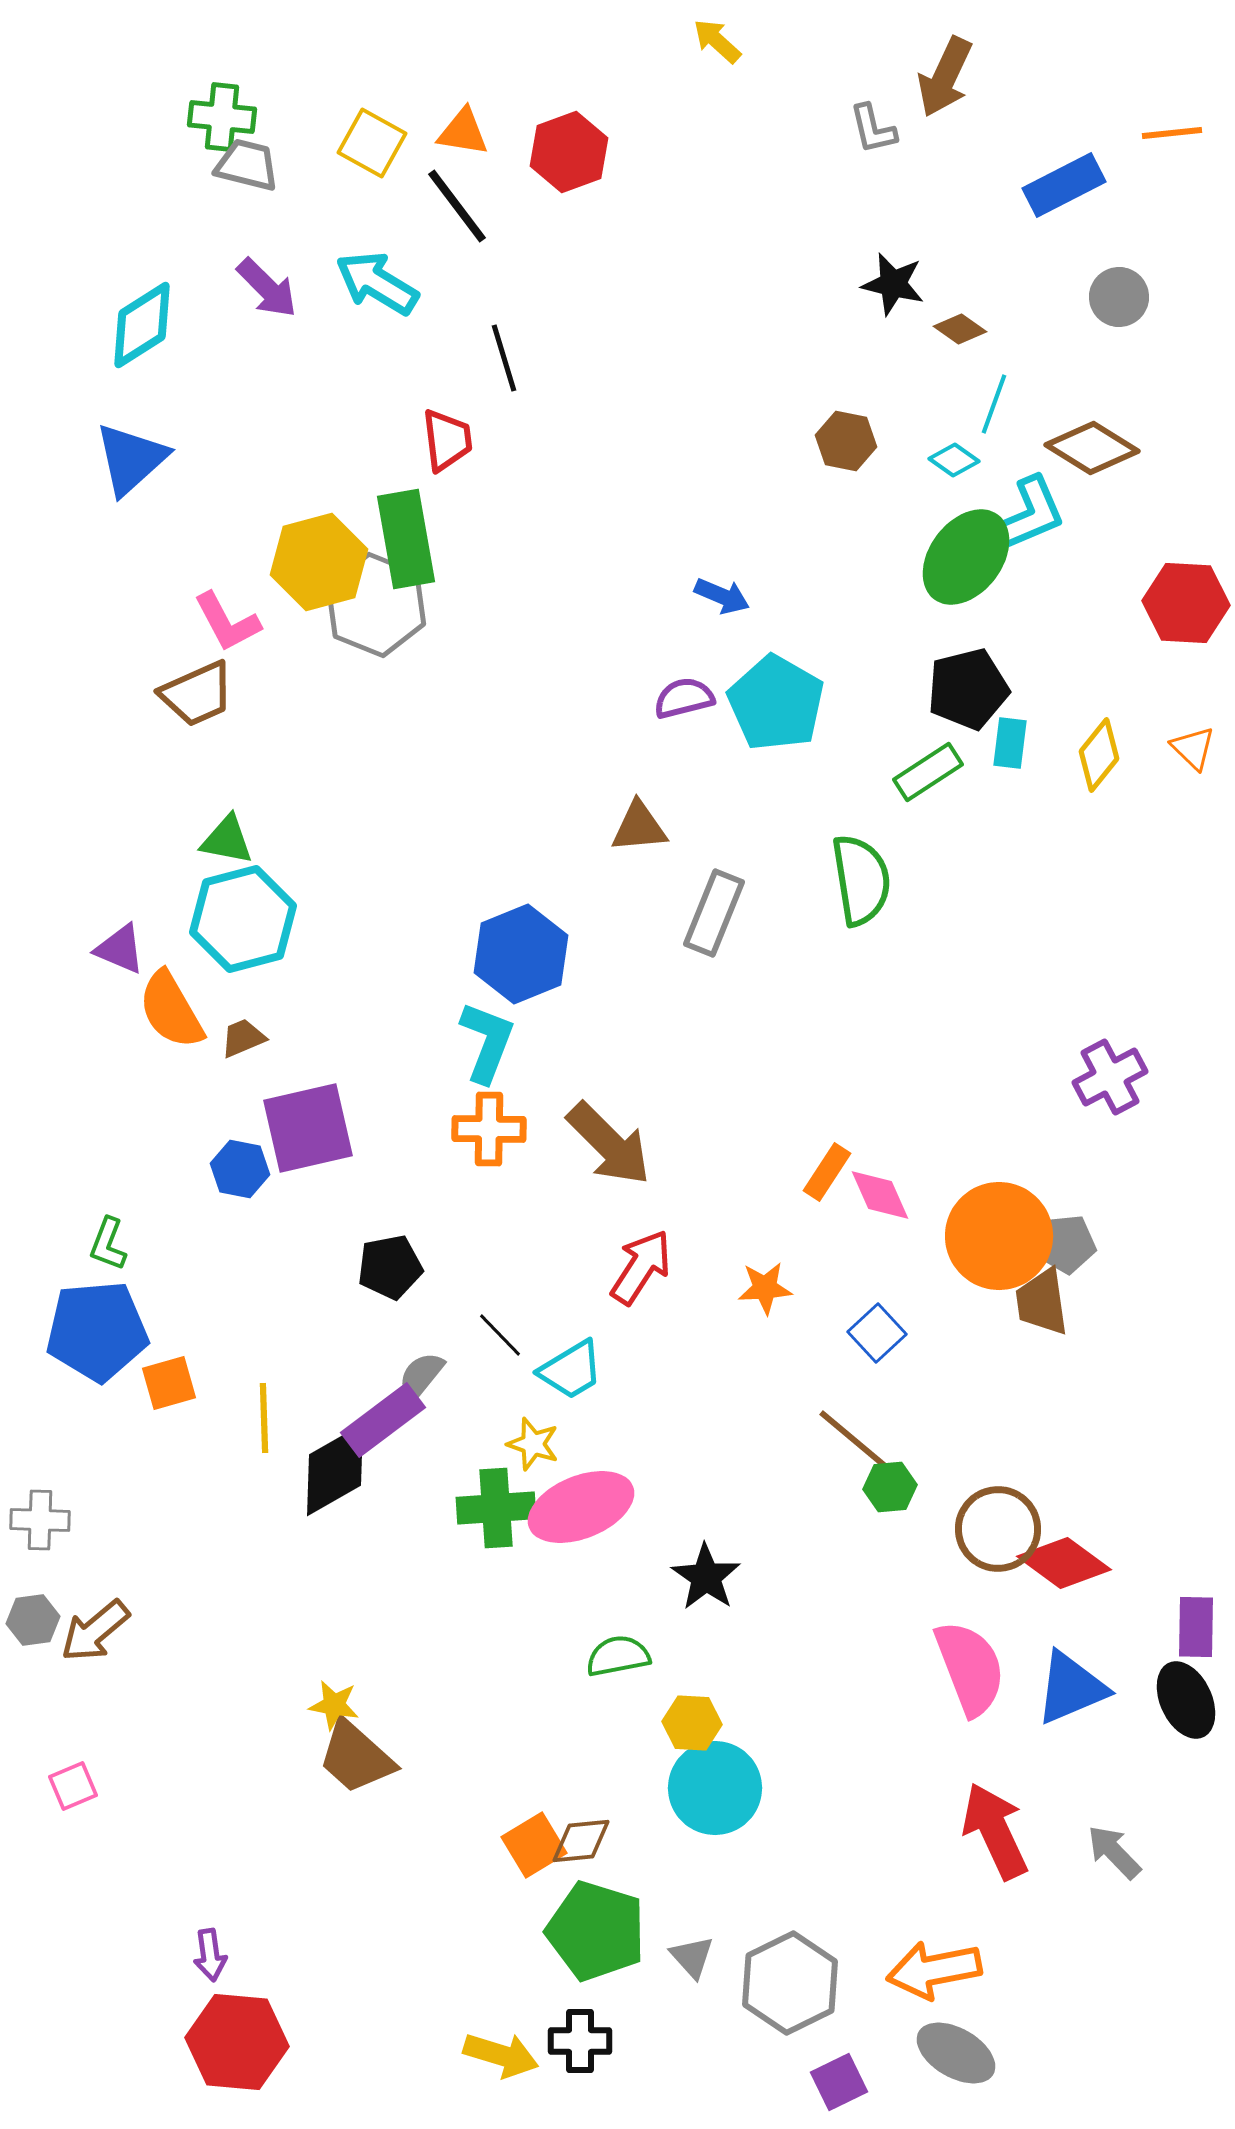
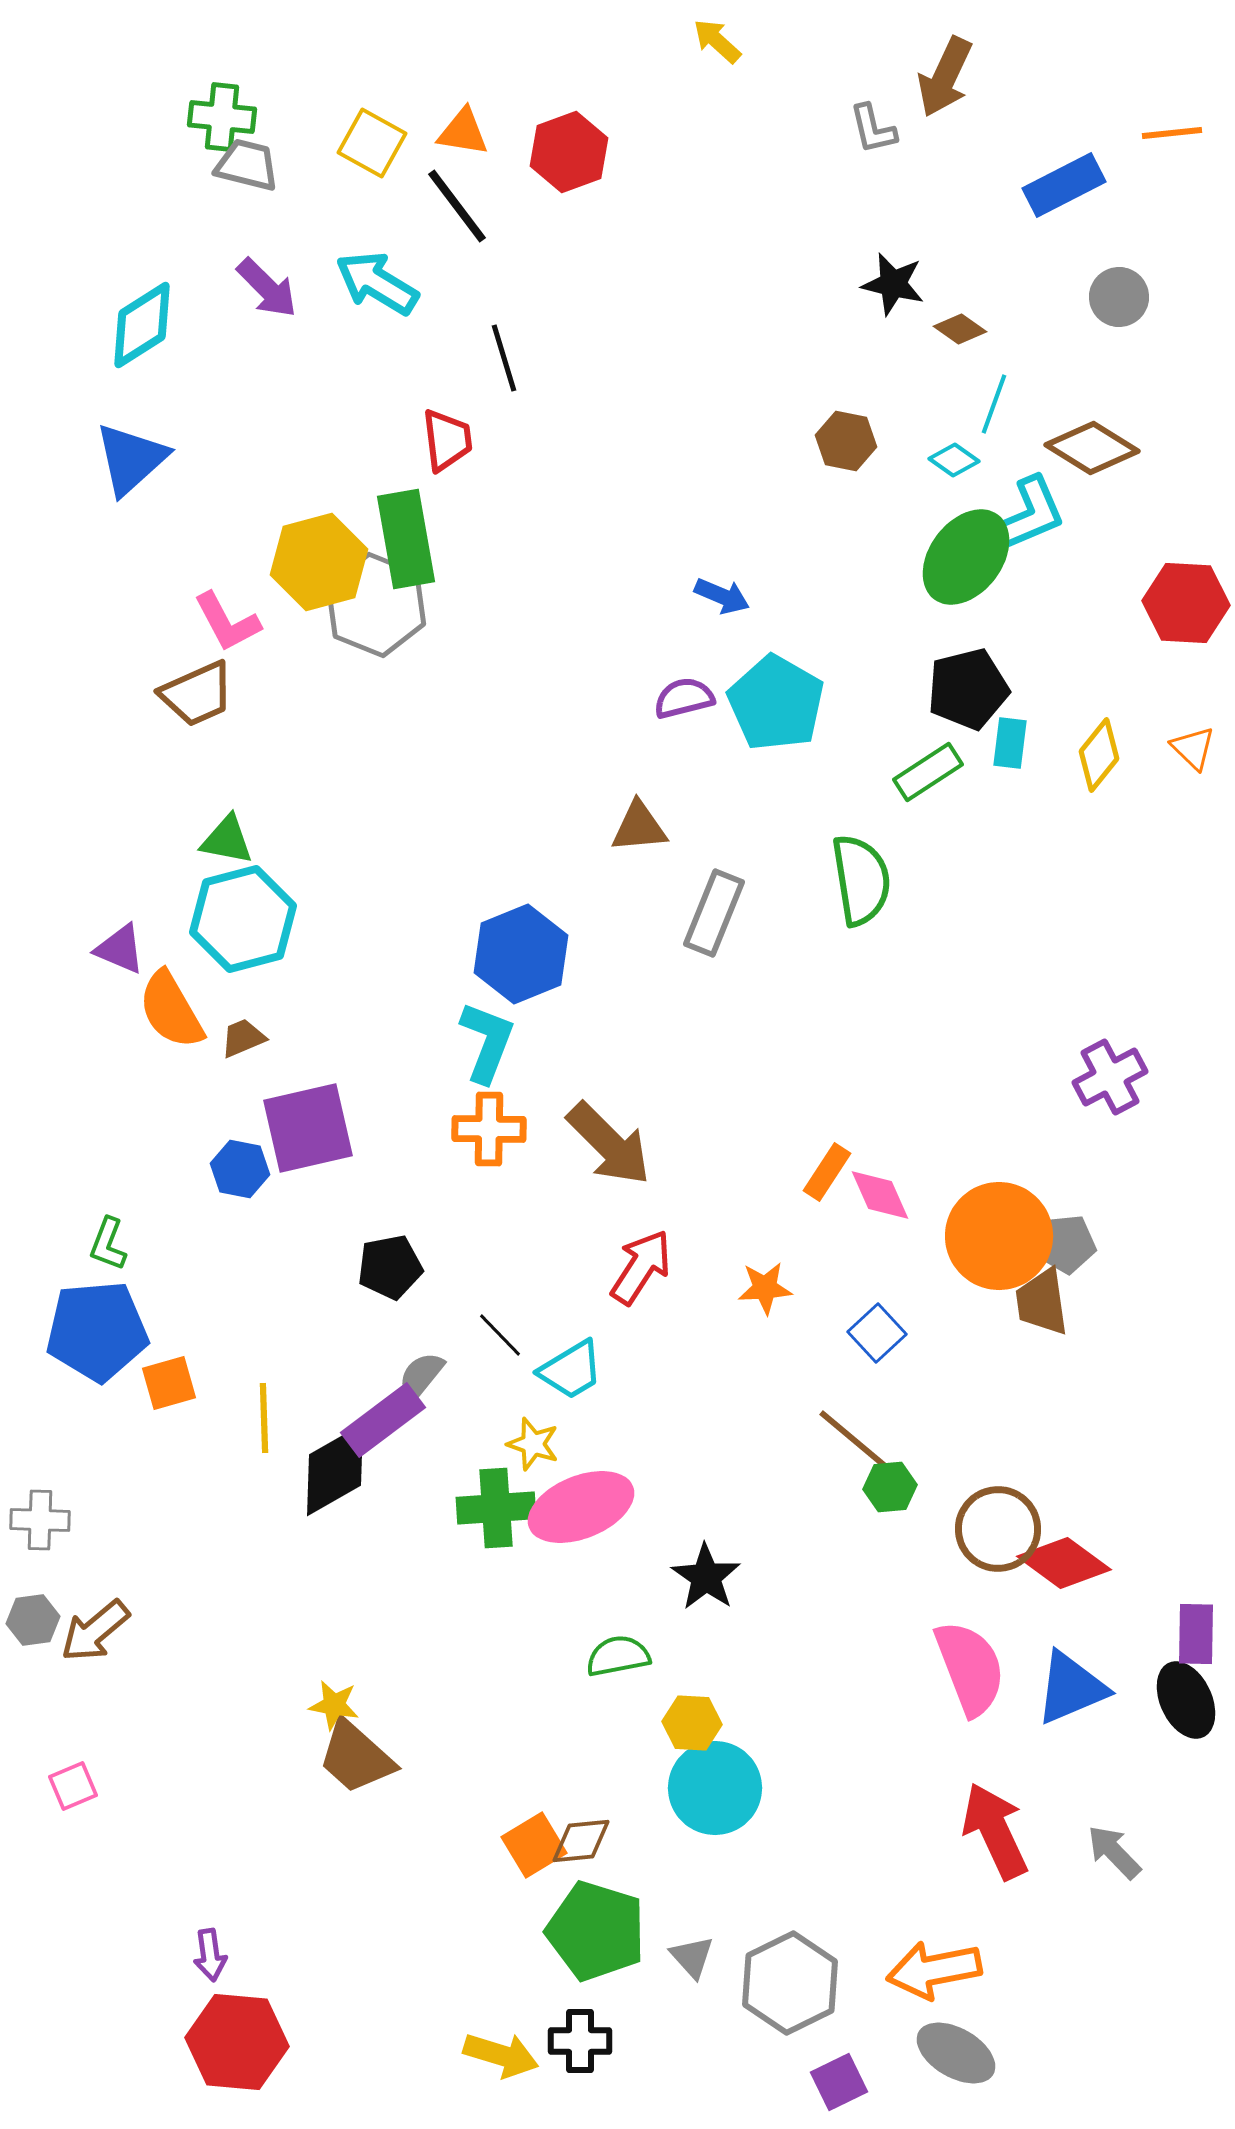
purple rectangle at (1196, 1627): moved 7 px down
